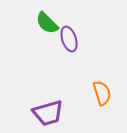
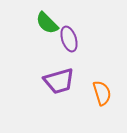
purple trapezoid: moved 11 px right, 32 px up
